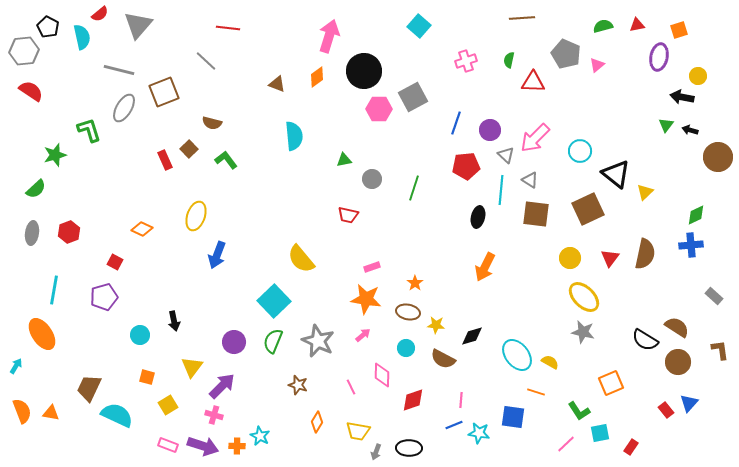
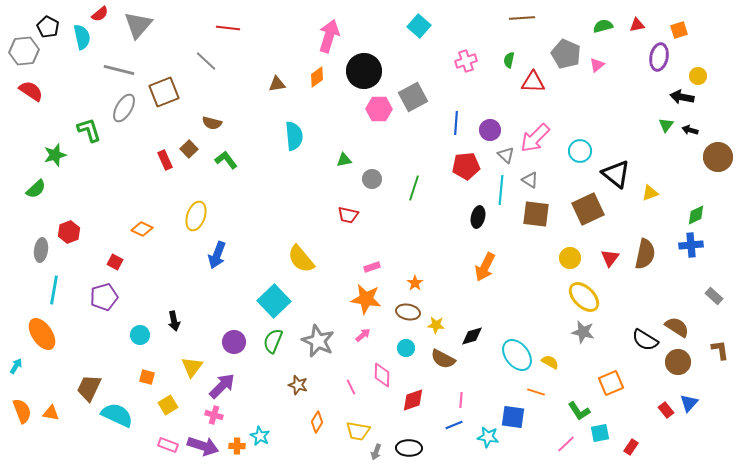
brown triangle at (277, 84): rotated 30 degrees counterclockwise
blue line at (456, 123): rotated 15 degrees counterclockwise
yellow triangle at (645, 192): moved 5 px right, 1 px down; rotated 24 degrees clockwise
gray ellipse at (32, 233): moved 9 px right, 17 px down
cyan star at (479, 433): moved 9 px right, 4 px down
